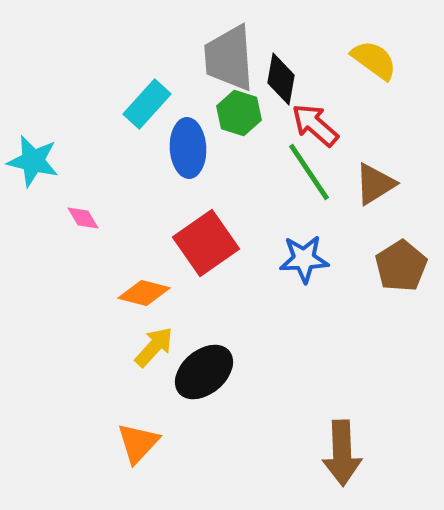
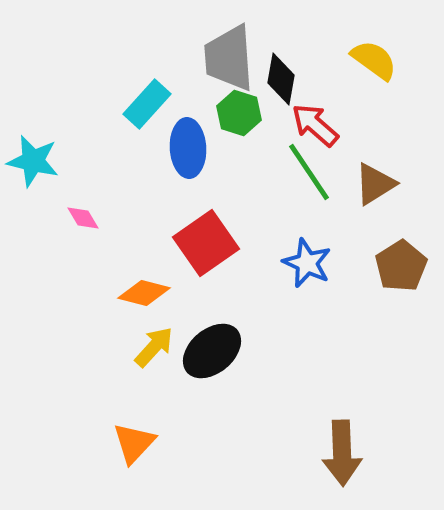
blue star: moved 3 px right, 4 px down; rotated 27 degrees clockwise
black ellipse: moved 8 px right, 21 px up
orange triangle: moved 4 px left
